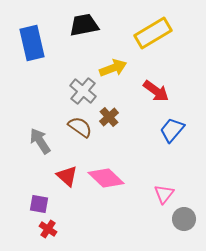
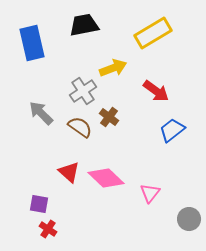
gray cross: rotated 16 degrees clockwise
brown cross: rotated 12 degrees counterclockwise
blue trapezoid: rotated 12 degrees clockwise
gray arrow: moved 1 px right, 28 px up; rotated 12 degrees counterclockwise
red triangle: moved 2 px right, 4 px up
pink triangle: moved 14 px left, 1 px up
gray circle: moved 5 px right
